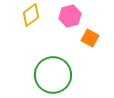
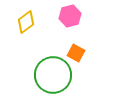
yellow diamond: moved 5 px left, 7 px down
orange square: moved 14 px left, 15 px down
